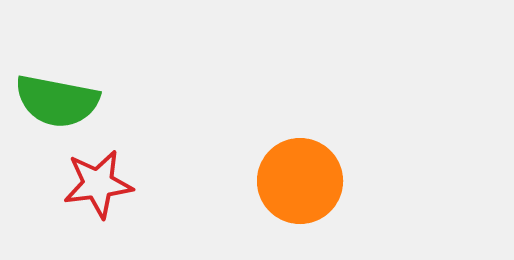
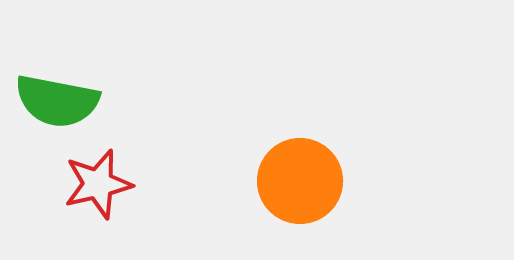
red star: rotated 6 degrees counterclockwise
